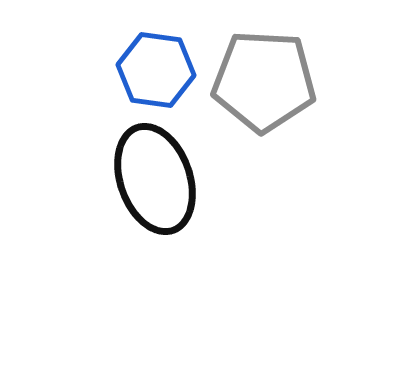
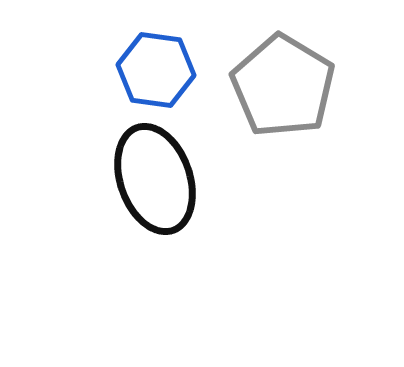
gray pentagon: moved 19 px right, 5 px down; rotated 28 degrees clockwise
